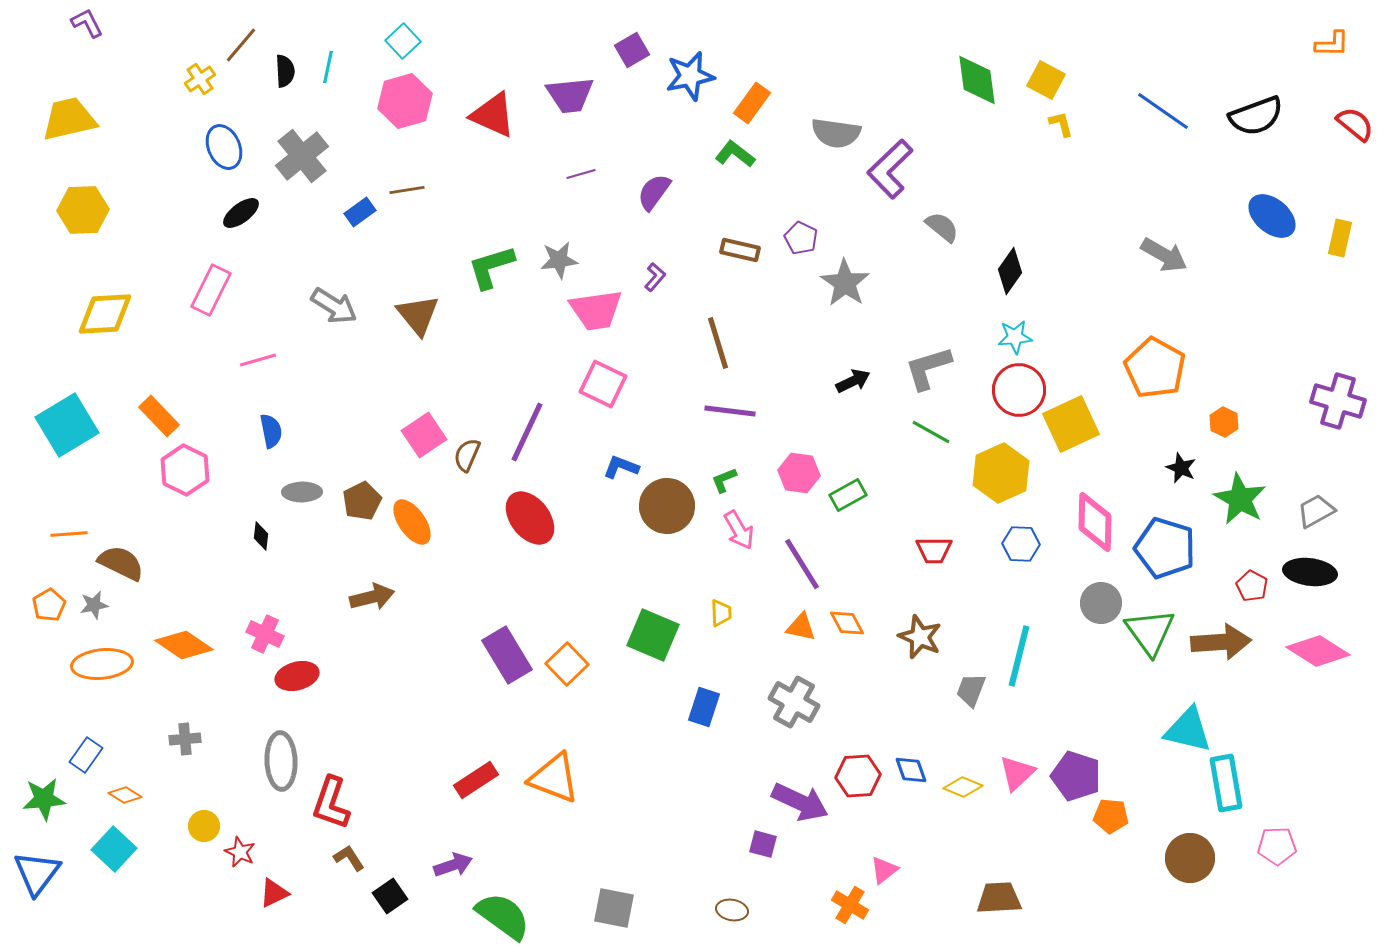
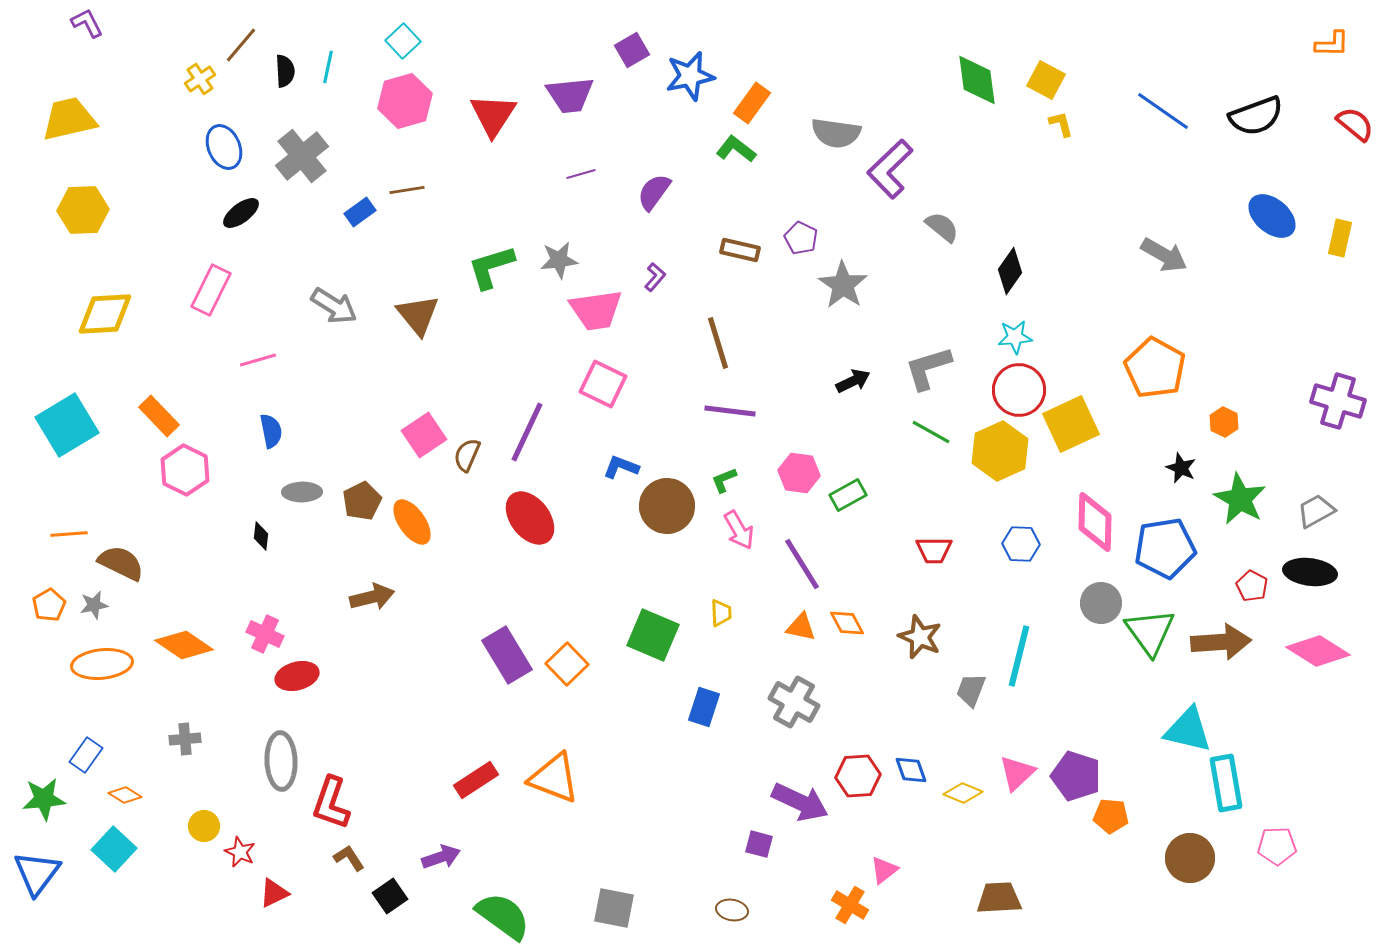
red triangle at (493, 115): rotated 39 degrees clockwise
green L-shape at (735, 154): moved 1 px right, 5 px up
gray star at (845, 283): moved 2 px left, 2 px down
yellow hexagon at (1001, 473): moved 1 px left, 22 px up
blue pentagon at (1165, 548): rotated 26 degrees counterclockwise
yellow diamond at (963, 787): moved 6 px down
purple square at (763, 844): moved 4 px left
purple arrow at (453, 865): moved 12 px left, 8 px up
